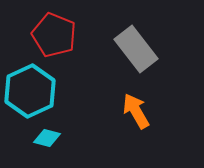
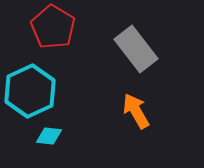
red pentagon: moved 1 px left, 8 px up; rotated 9 degrees clockwise
cyan diamond: moved 2 px right, 2 px up; rotated 8 degrees counterclockwise
